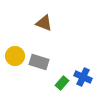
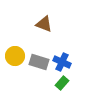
brown triangle: moved 1 px down
blue cross: moved 21 px left, 15 px up
